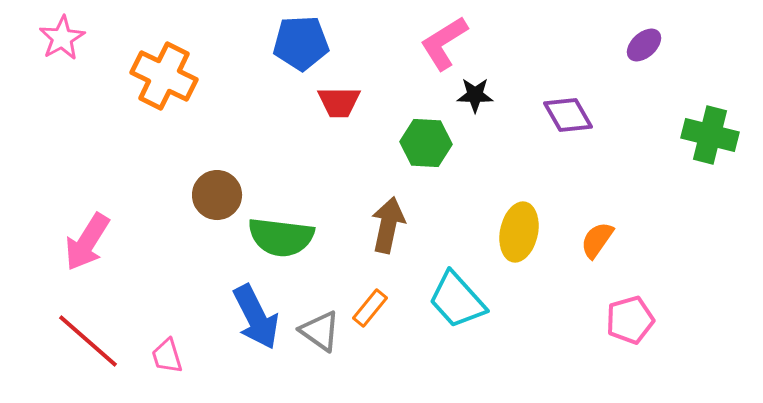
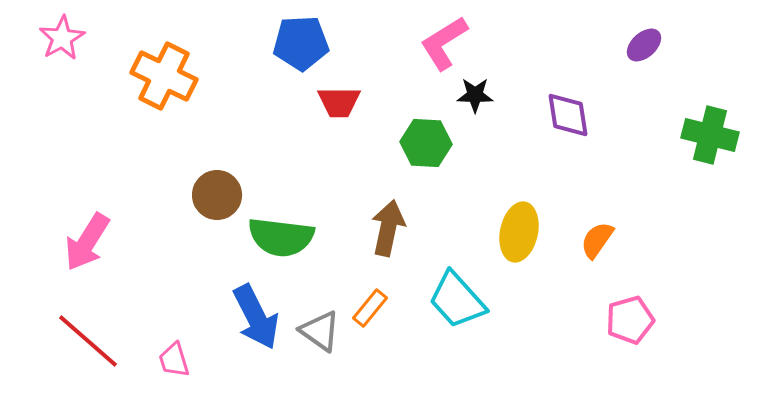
purple diamond: rotated 21 degrees clockwise
brown arrow: moved 3 px down
pink trapezoid: moved 7 px right, 4 px down
